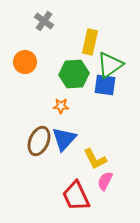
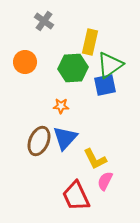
green hexagon: moved 1 px left, 6 px up
blue square: rotated 20 degrees counterclockwise
blue triangle: moved 1 px right, 1 px up
